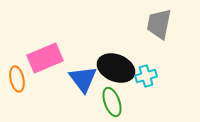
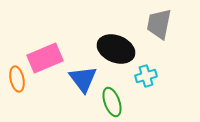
black ellipse: moved 19 px up
